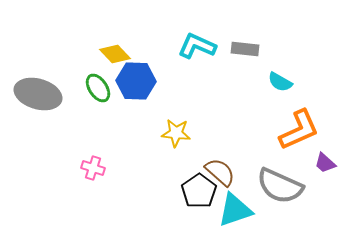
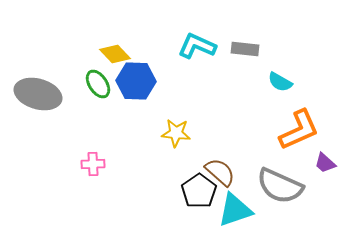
green ellipse: moved 4 px up
pink cross: moved 4 px up; rotated 20 degrees counterclockwise
